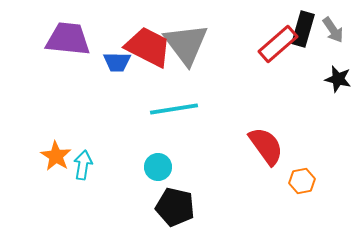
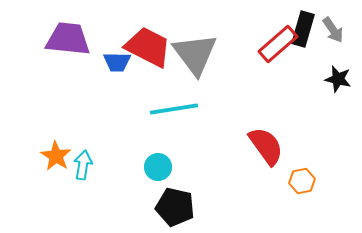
gray triangle: moved 9 px right, 10 px down
